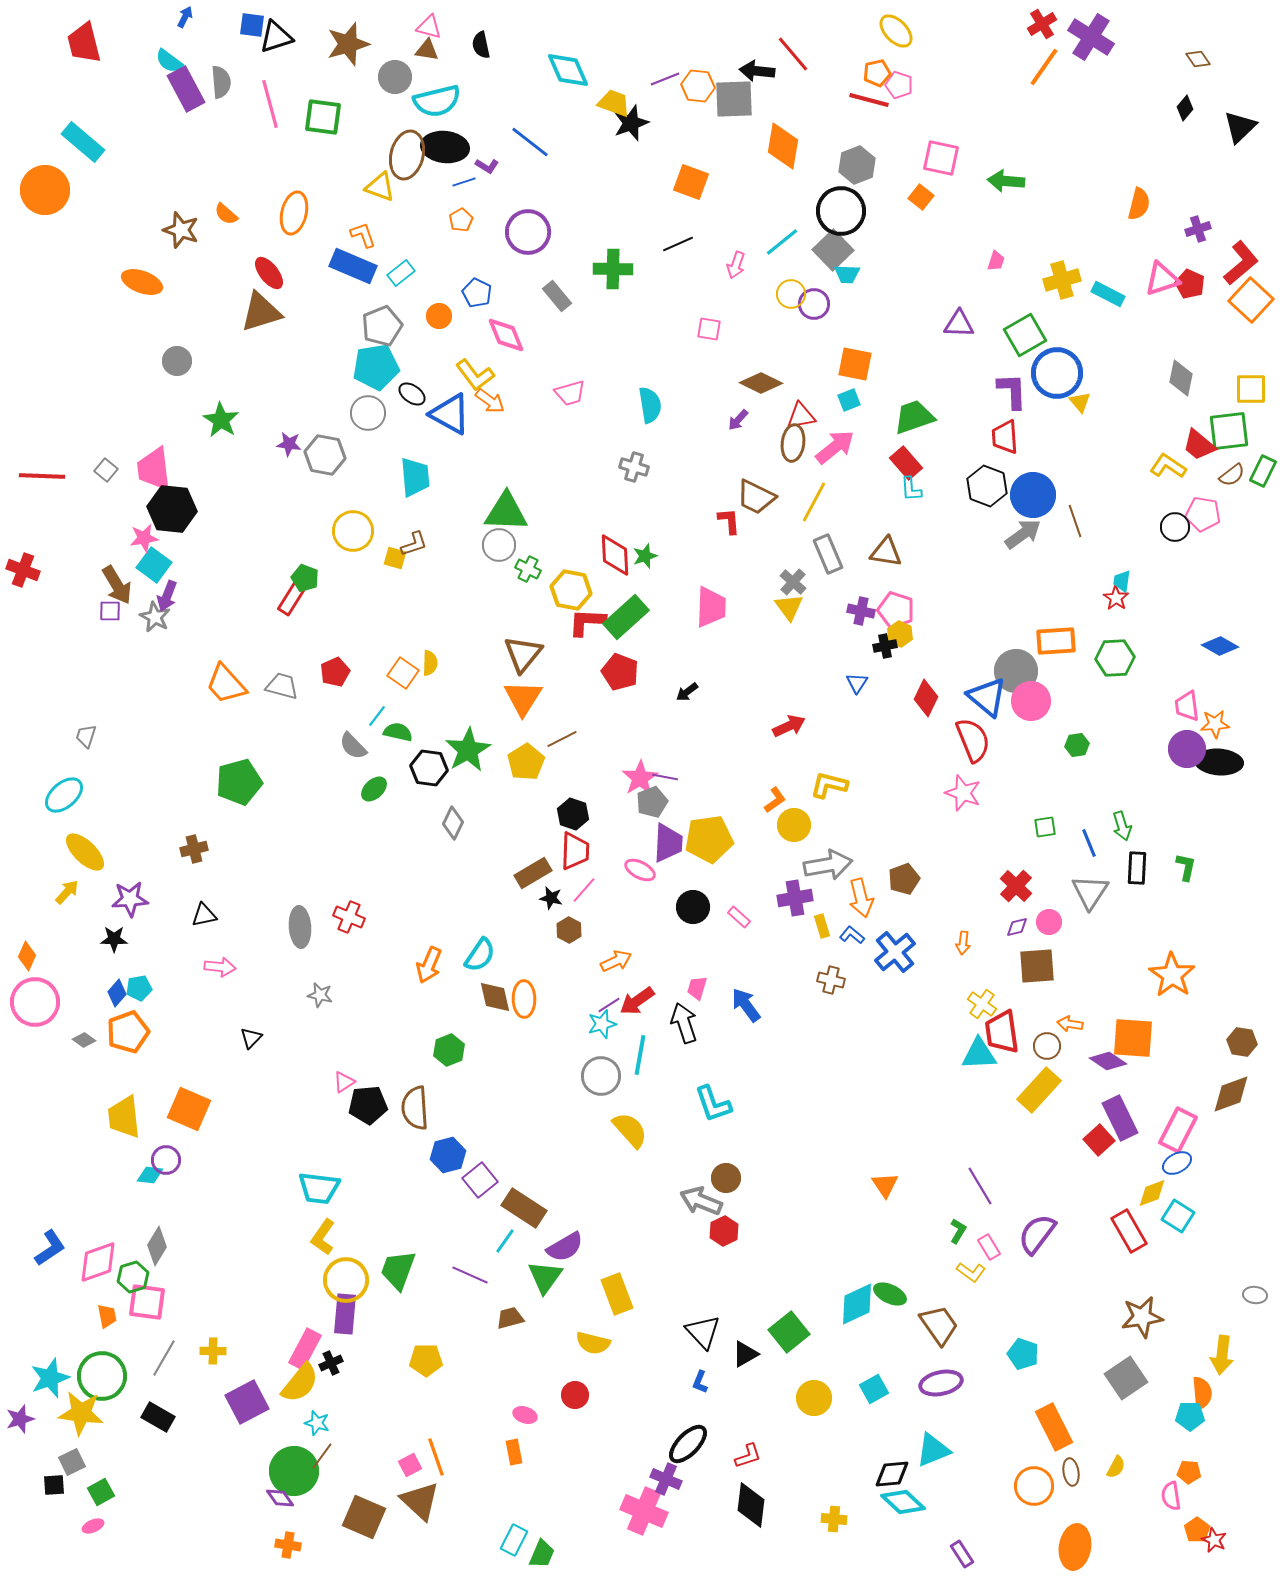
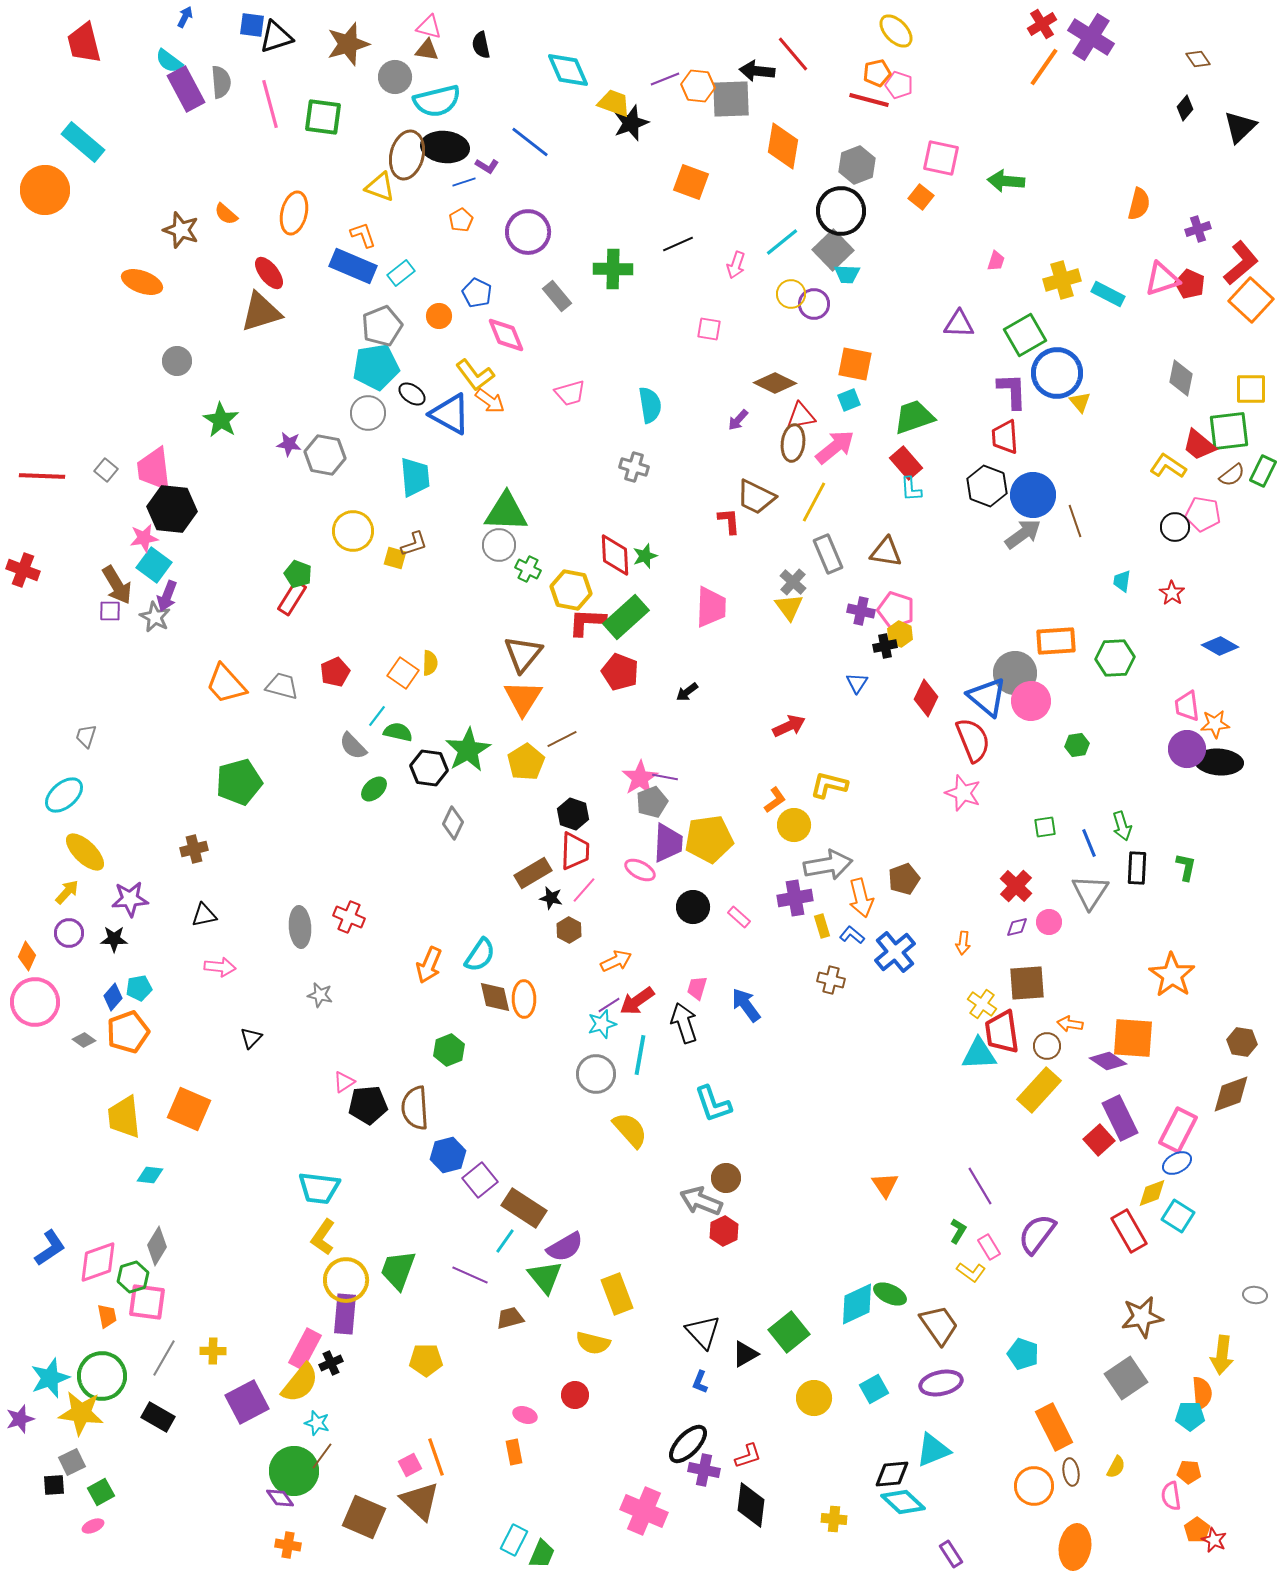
gray square at (734, 99): moved 3 px left
brown diamond at (761, 383): moved 14 px right
green pentagon at (305, 578): moved 7 px left, 4 px up
red star at (1116, 598): moved 56 px right, 5 px up
gray circle at (1016, 671): moved 1 px left, 2 px down
brown square at (1037, 966): moved 10 px left, 17 px down
blue diamond at (117, 993): moved 4 px left, 4 px down
gray circle at (601, 1076): moved 5 px left, 2 px up
purple circle at (166, 1160): moved 97 px left, 227 px up
green triangle at (545, 1277): rotated 15 degrees counterclockwise
purple cross at (666, 1479): moved 38 px right, 9 px up; rotated 12 degrees counterclockwise
purple rectangle at (962, 1554): moved 11 px left
